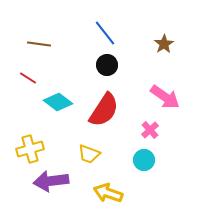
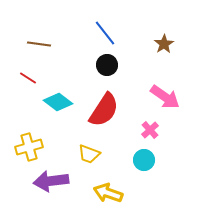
yellow cross: moved 1 px left, 2 px up
